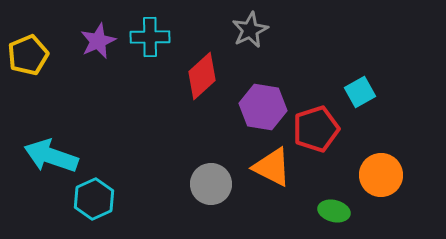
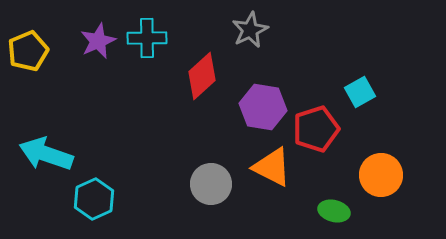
cyan cross: moved 3 px left, 1 px down
yellow pentagon: moved 4 px up
cyan arrow: moved 5 px left, 2 px up
